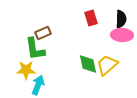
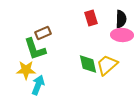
green L-shape: rotated 10 degrees counterclockwise
